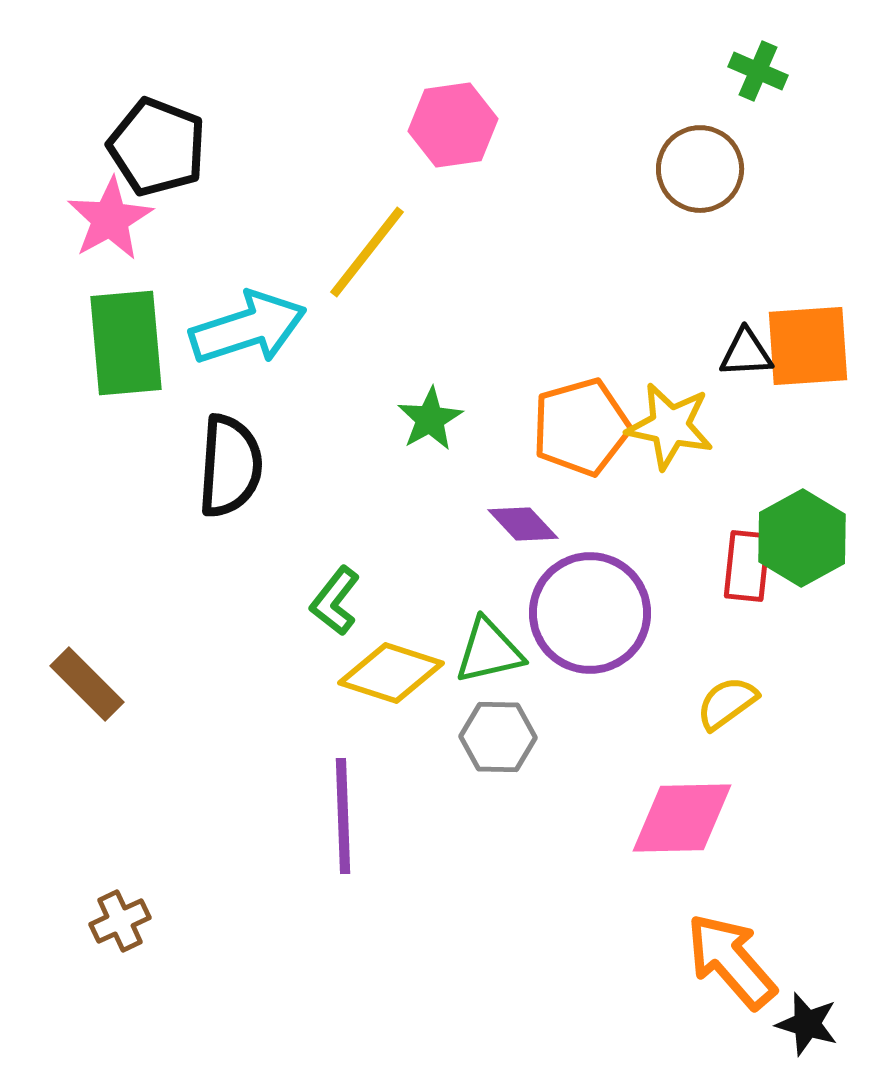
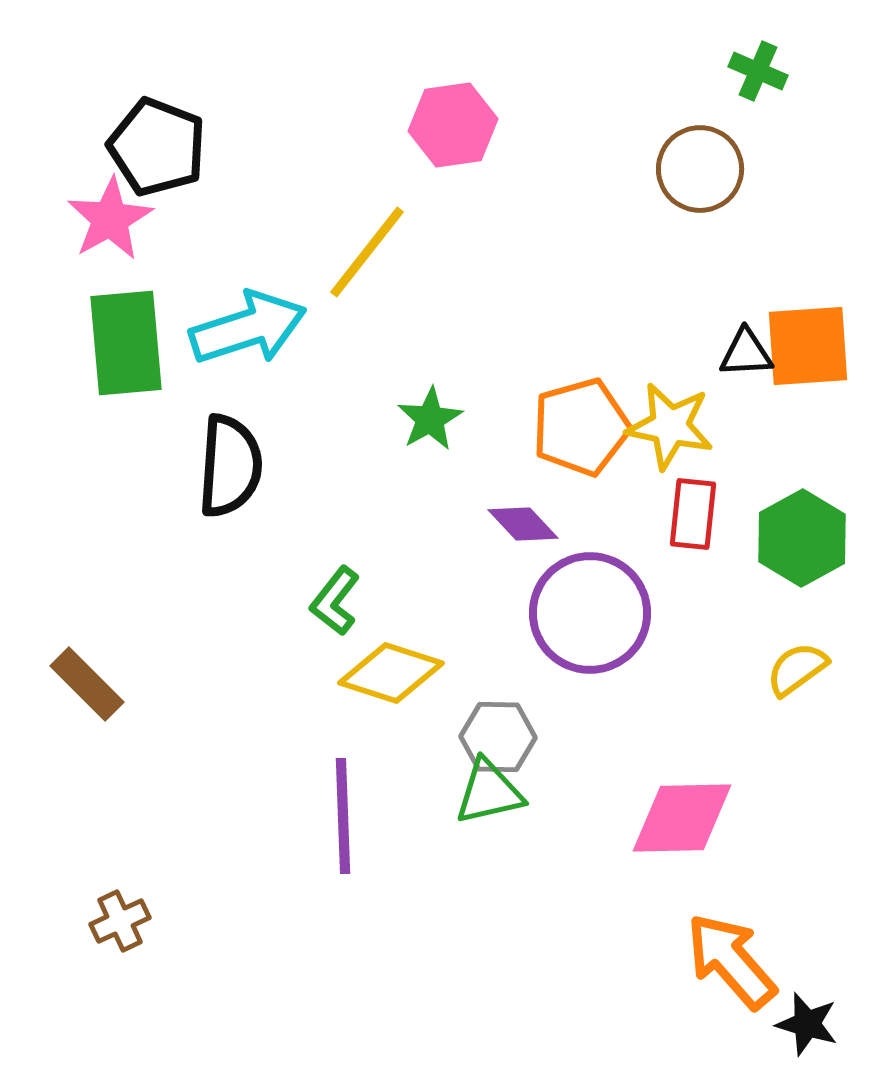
red rectangle: moved 54 px left, 52 px up
green triangle: moved 141 px down
yellow semicircle: moved 70 px right, 34 px up
